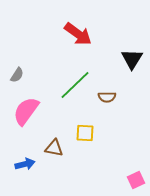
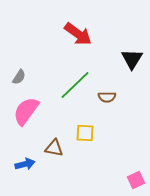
gray semicircle: moved 2 px right, 2 px down
